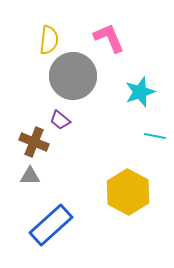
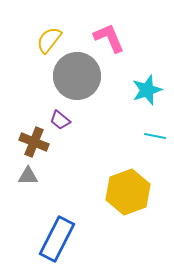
yellow semicircle: rotated 148 degrees counterclockwise
gray circle: moved 4 px right
cyan star: moved 7 px right, 2 px up
gray triangle: moved 2 px left
yellow hexagon: rotated 12 degrees clockwise
blue rectangle: moved 6 px right, 14 px down; rotated 21 degrees counterclockwise
